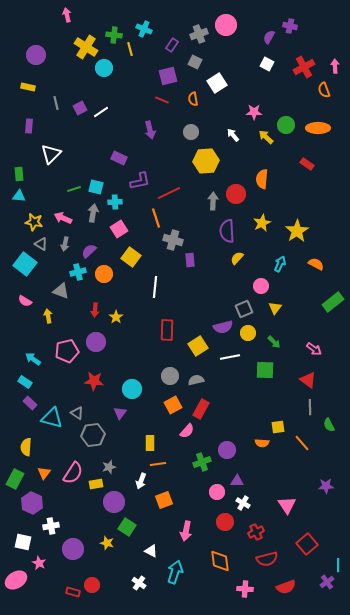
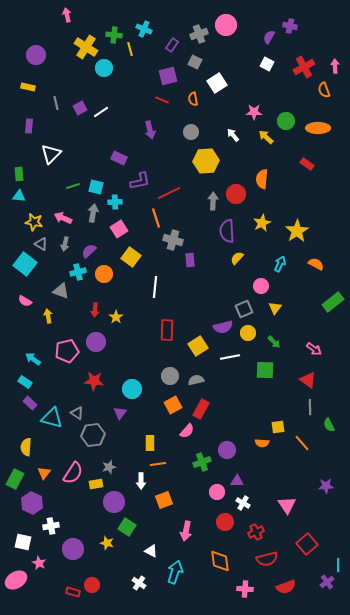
green circle at (286, 125): moved 4 px up
green line at (74, 189): moved 1 px left, 3 px up
white arrow at (141, 481): rotated 21 degrees counterclockwise
